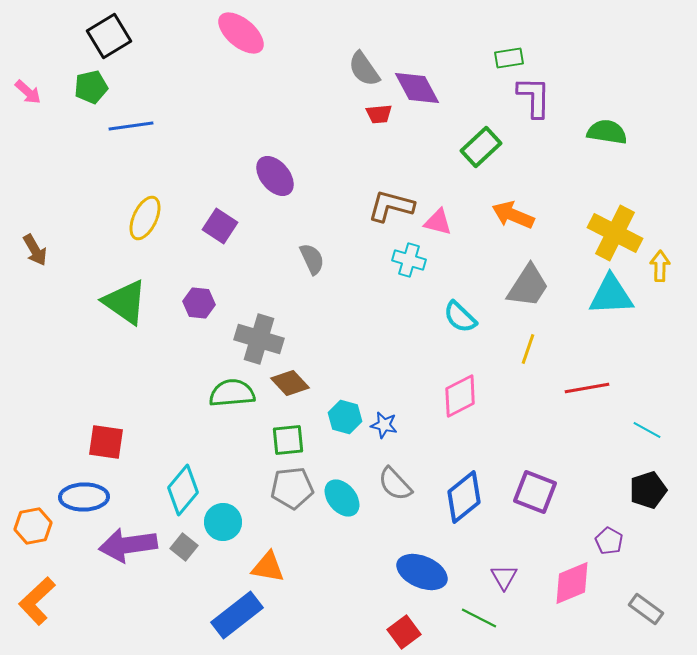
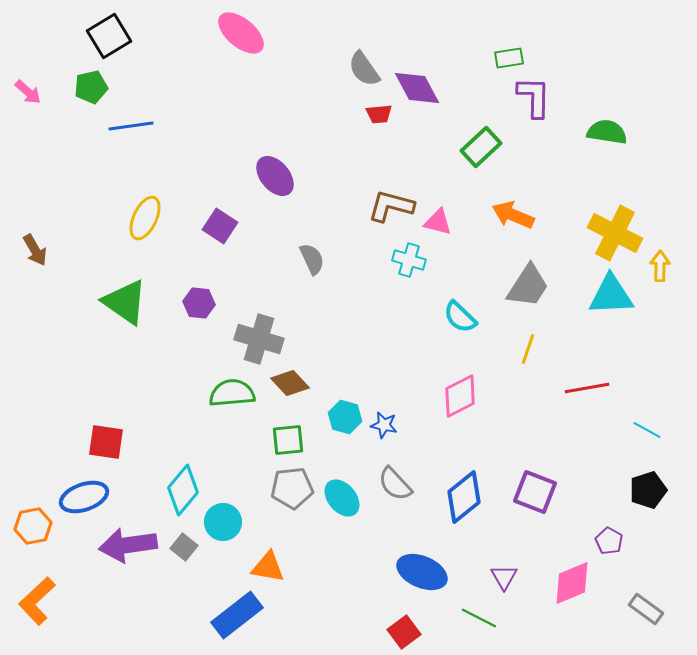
blue ellipse at (84, 497): rotated 18 degrees counterclockwise
